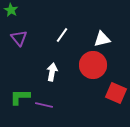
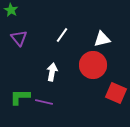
purple line: moved 3 px up
